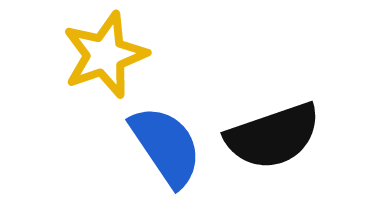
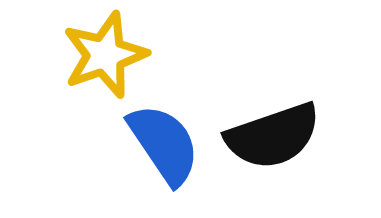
blue semicircle: moved 2 px left, 2 px up
